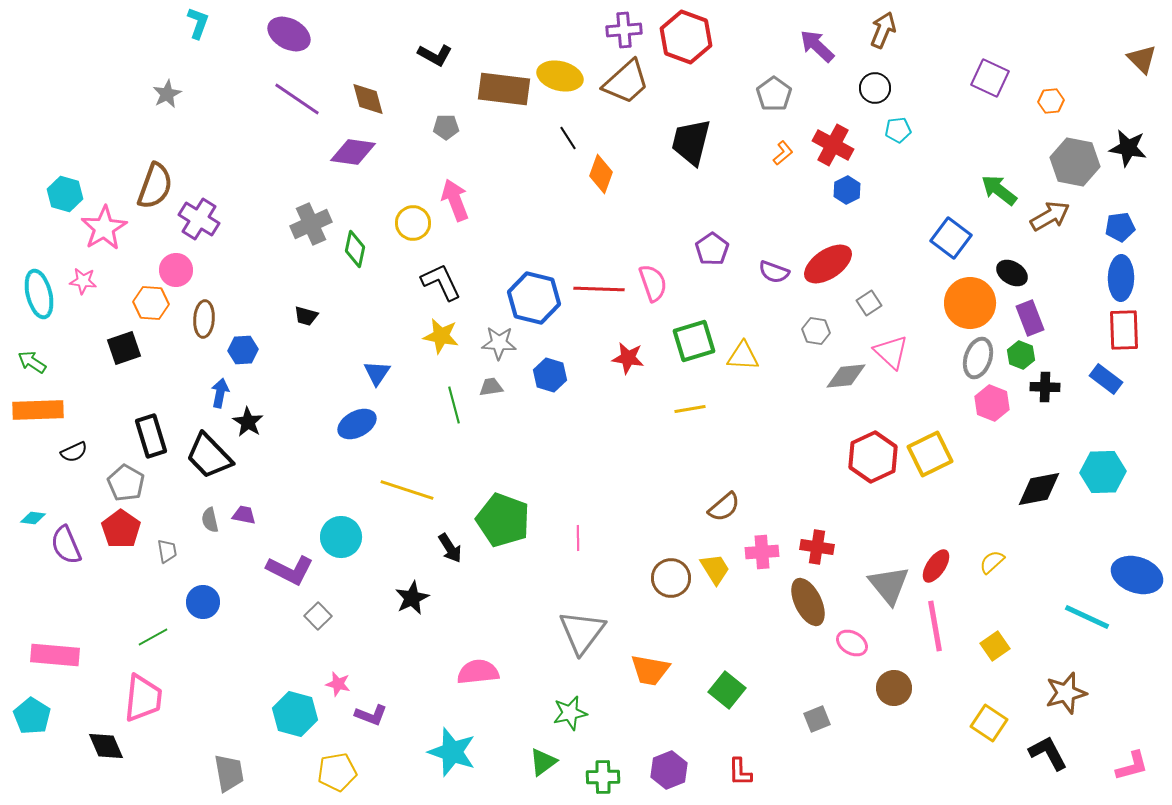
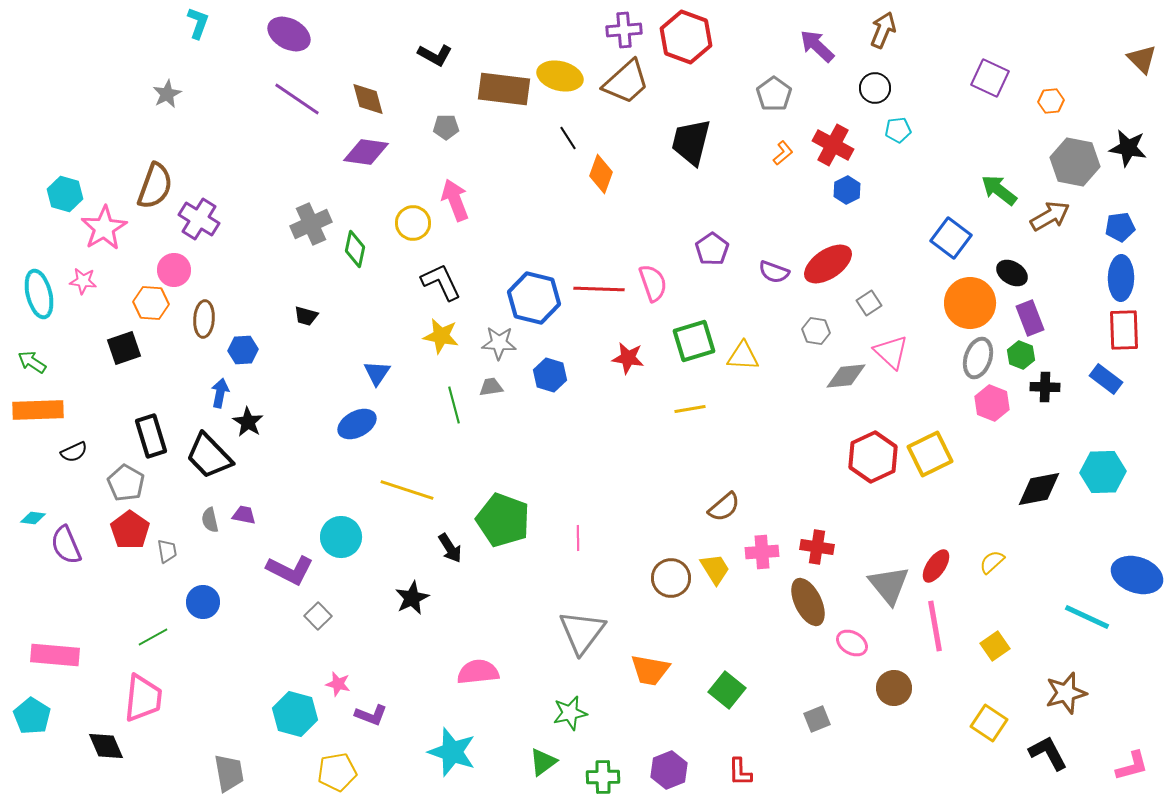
purple diamond at (353, 152): moved 13 px right
pink circle at (176, 270): moved 2 px left
red pentagon at (121, 529): moved 9 px right, 1 px down
